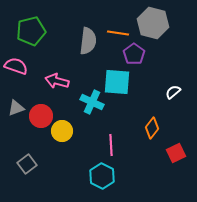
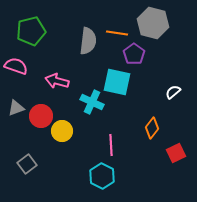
orange line: moved 1 px left
cyan square: rotated 8 degrees clockwise
